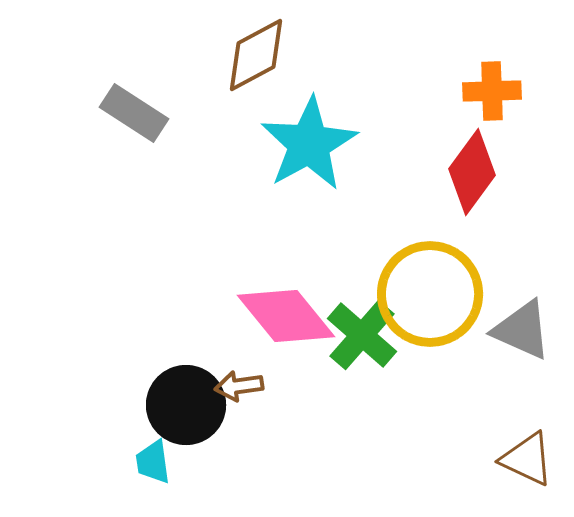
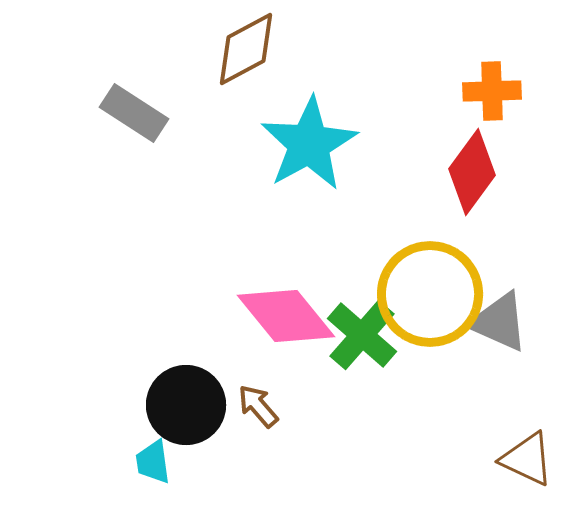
brown diamond: moved 10 px left, 6 px up
gray triangle: moved 23 px left, 8 px up
brown arrow: moved 19 px right, 20 px down; rotated 57 degrees clockwise
